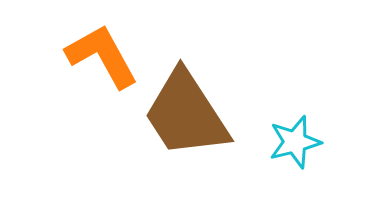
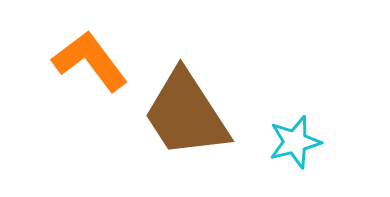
orange L-shape: moved 12 px left, 5 px down; rotated 8 degrees counterclockwise
